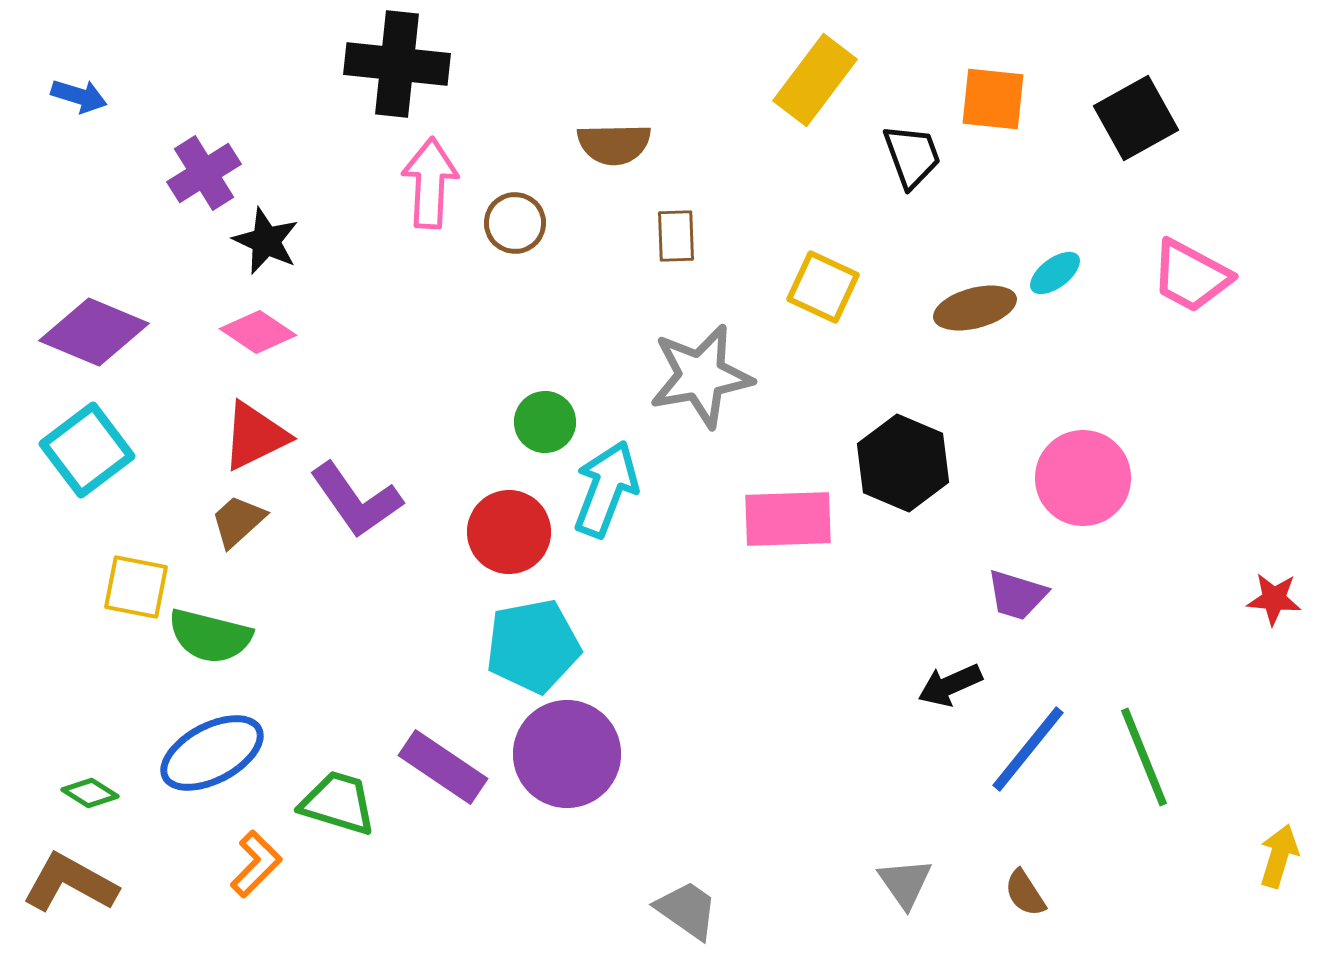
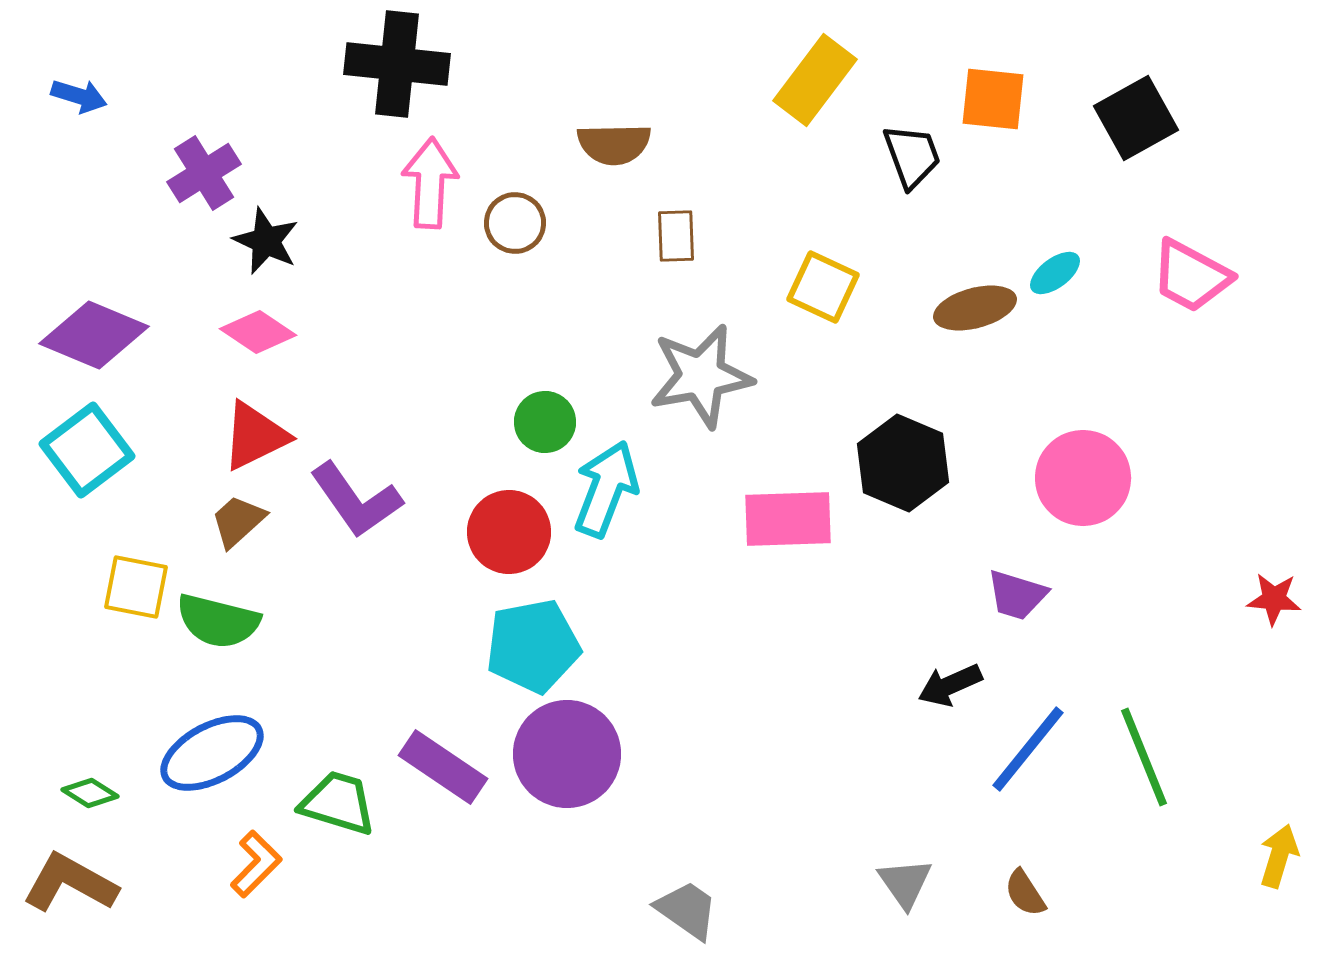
purple diamond at (94, 332): moved 3 px down
green semicircle at (210, 636): moved 8 px right, 15 px up
